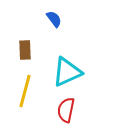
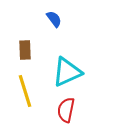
yellow line: rotated 32 degrees counterclockwise
